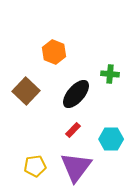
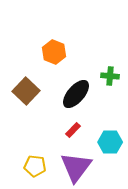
green cross: moved 2 px down
cyan hexagon: moved 1 px left, 3 px down
yellow pentagon: rotated 15 degrees clockwise
